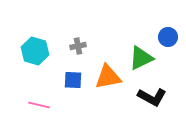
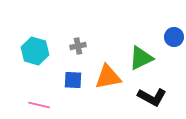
blue circle: moved 6 px right
